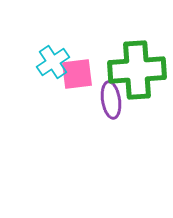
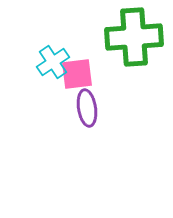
green cross: moved 3 px left, 33 px up
purple ellipse: moved 24 px left, 8 px down
